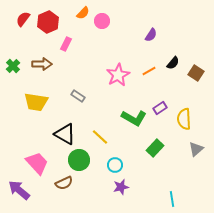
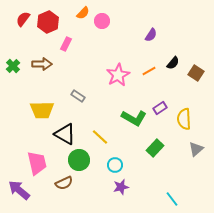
yellow trapezoid: moved 6 px right, 8 px down; rotated 10 degrees counterclockwise
pink trapezoid: rotated 30 degrees clockwise
cyan line: rotated 28 degrees counterclockwise
